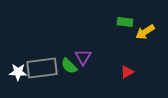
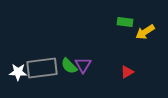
purple triangle: moved 8 px down
